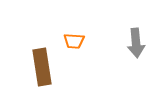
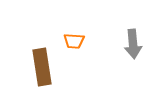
gray arrow: moved 3 px left, 1 px down
